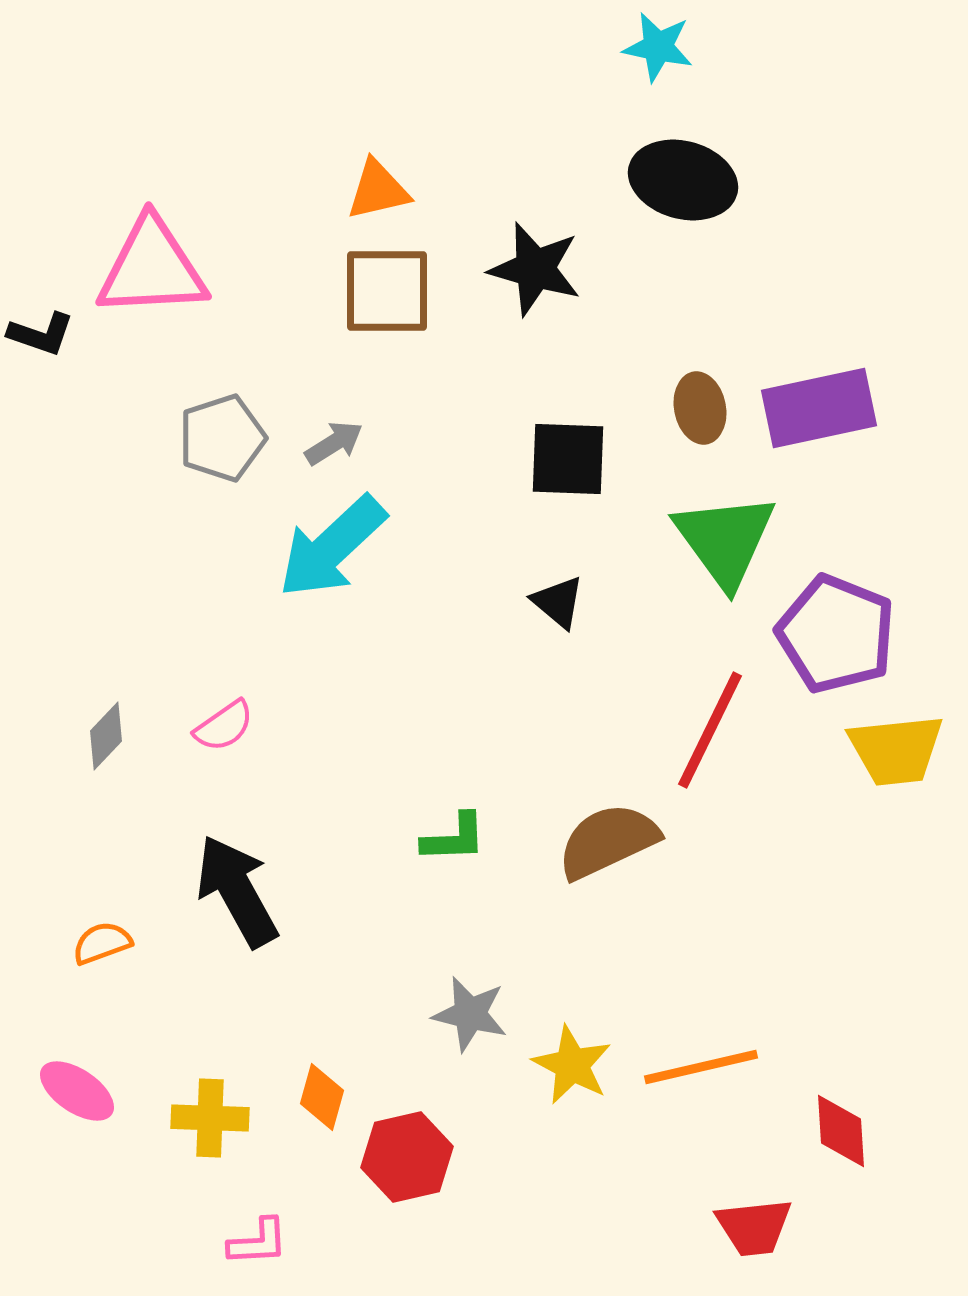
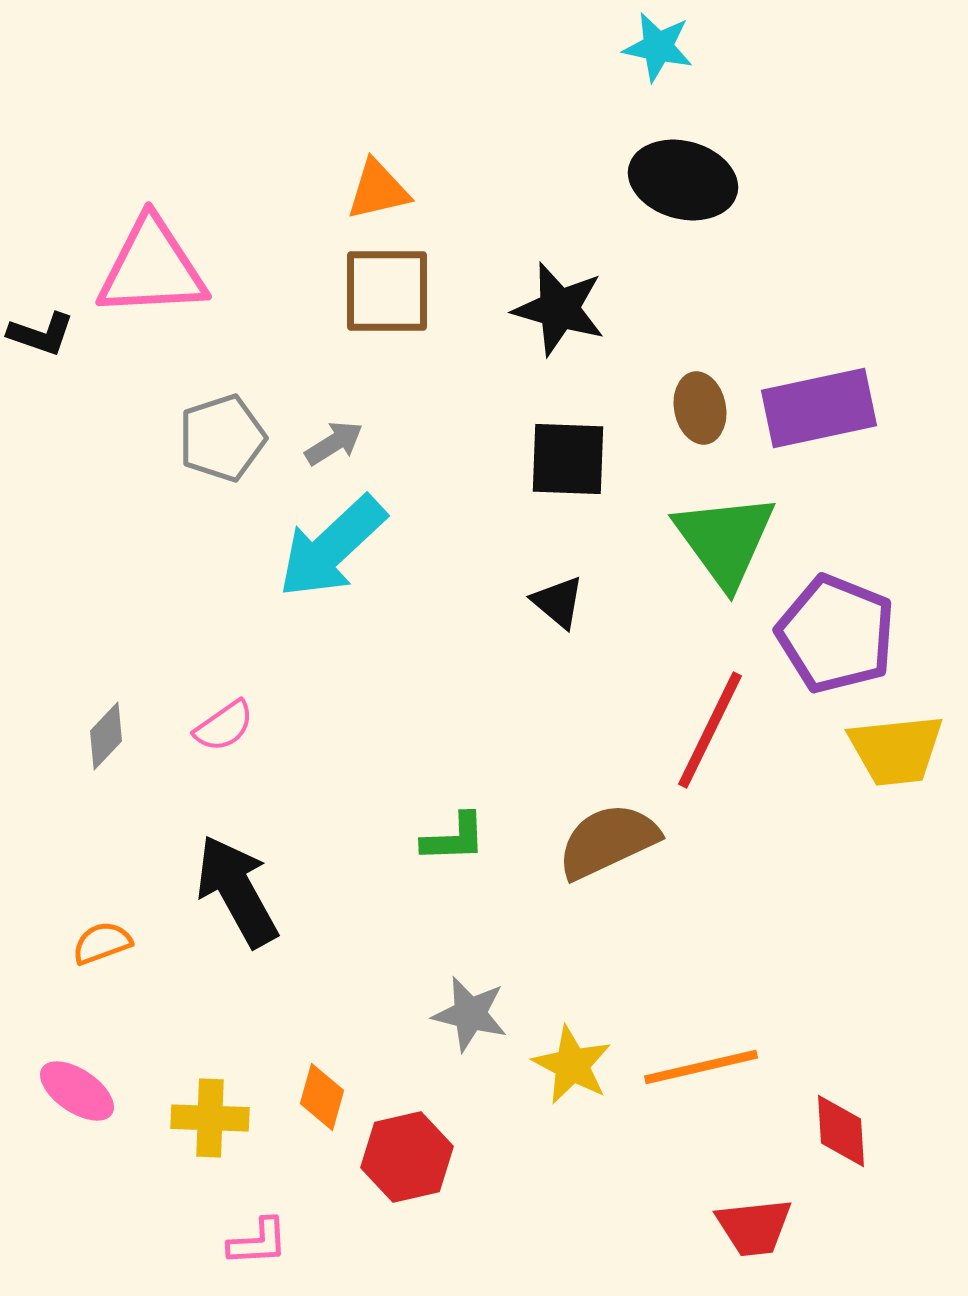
black star: moved 24 px right, 40 px down
